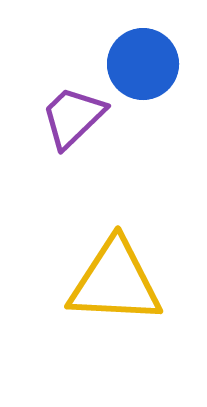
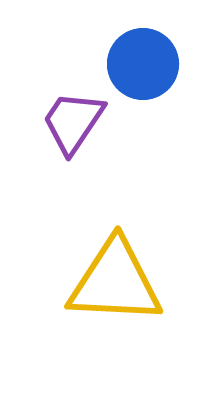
purple trapezoid: moved 5 px down; rotated 12 degrees counterclockwise
